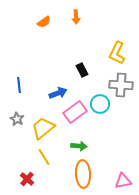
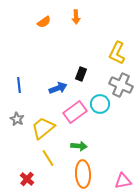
black rectangle: moved 1 px left, 4 px down; rotated 48 degrees clockwise
gray cross: rotated 20 degrees clockwise
blue arrow: moved 5 px up
yellow line: moved 4 px right, 1 px down
